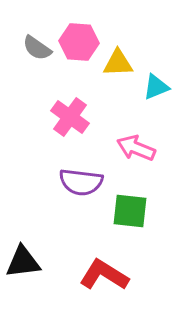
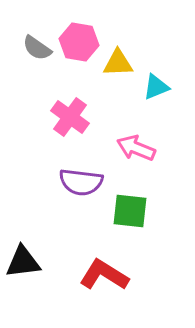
pink hexagon: rotated 6 degrees clockwise
